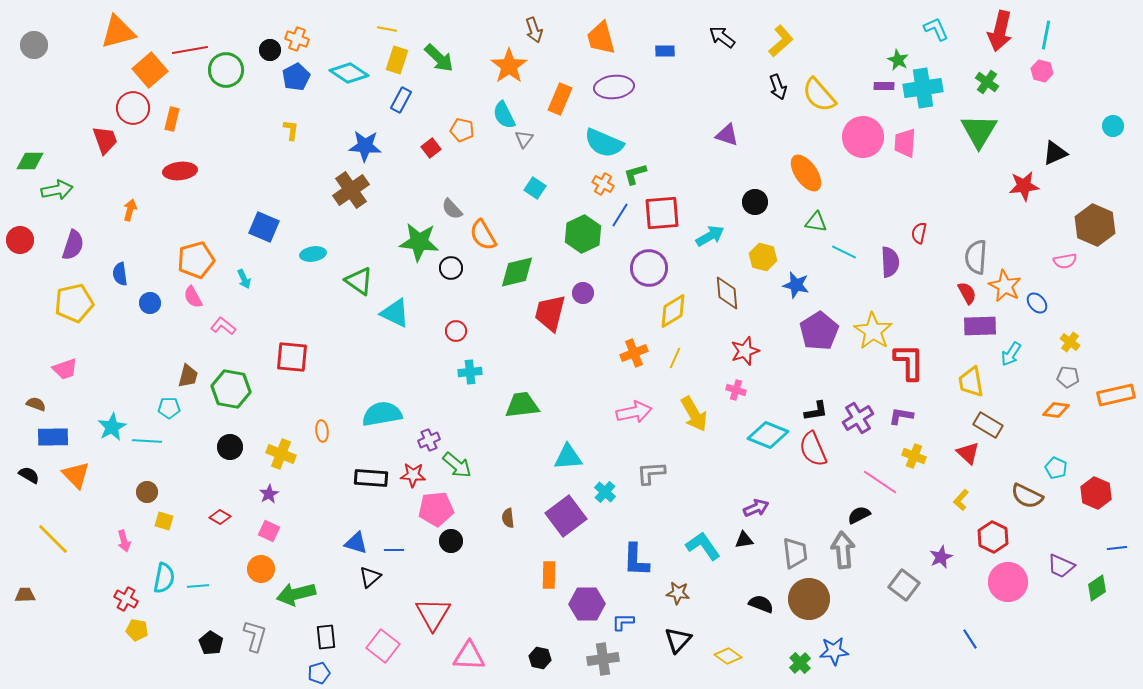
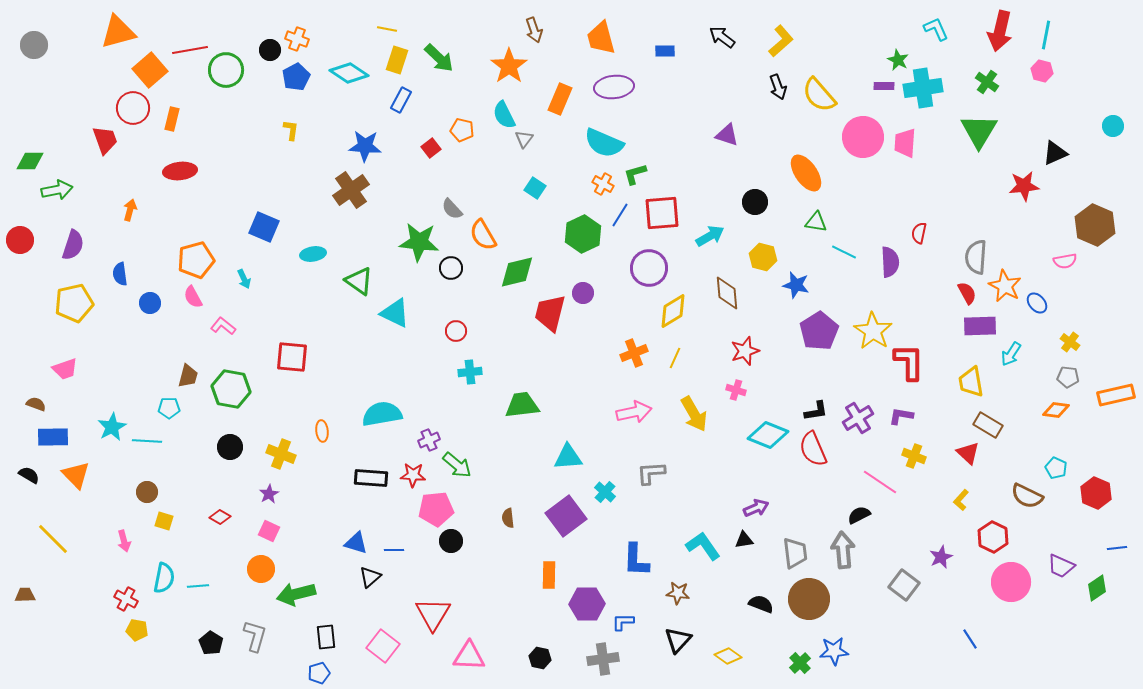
pink circle at (1008, 582): moved 3 px right
